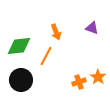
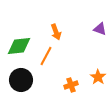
purple triangle: moved 8 px right, 1 px down
orange cross: moved 8 px left, 3 px down
